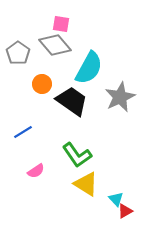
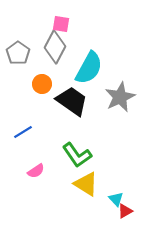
gray diamond: moved 2 px down; rotated 68 degrees clockwise
